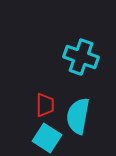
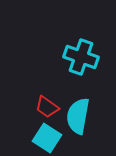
red trapezoid: moved 2 px right, 2 px down; rotated 125 degrees clockwise
